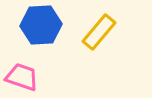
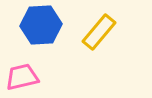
pink trapezoid: rotated 32 degrees counterclockwise
